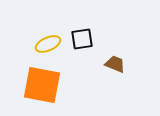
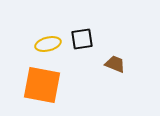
yellow ellipse: rotated 10 degrees clockwise
